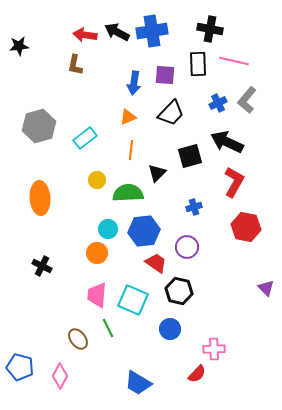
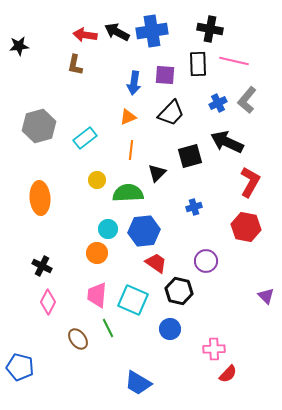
red L-shape at (234, 182): moved 16 px right
purple circle at (187, 247): moved 19 px right, 14 px down
purple triangle at (266, 288): moved 8 px down
red semicircle at (197, 374): moved 31 px right
pink diamond at (60, 376): moved 12 px left, 74 px up
